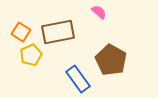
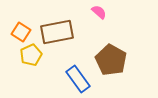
brown rectangle: moved 1 px left
